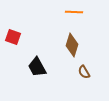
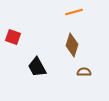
orange line: rotated 18 degrees counterclockwise
brown semicircle: rotated 120 degrees clockwise
